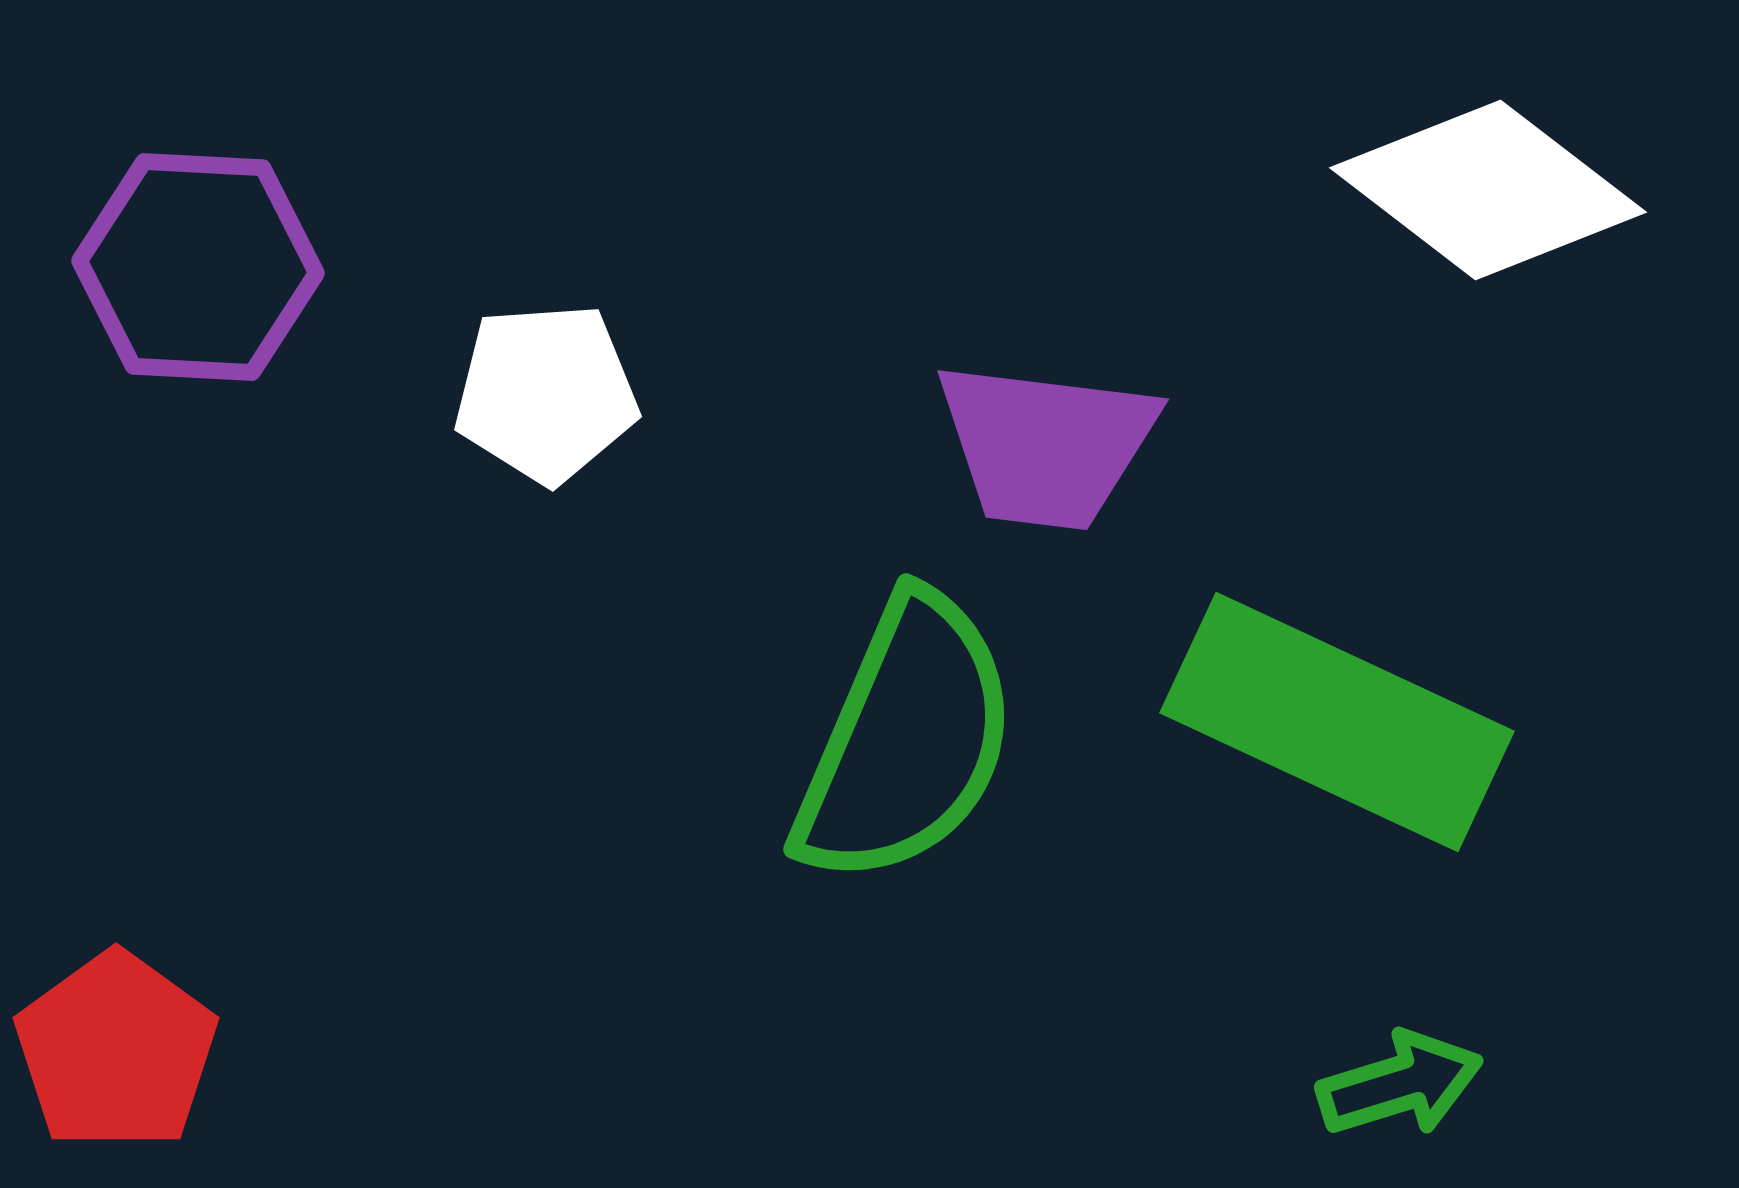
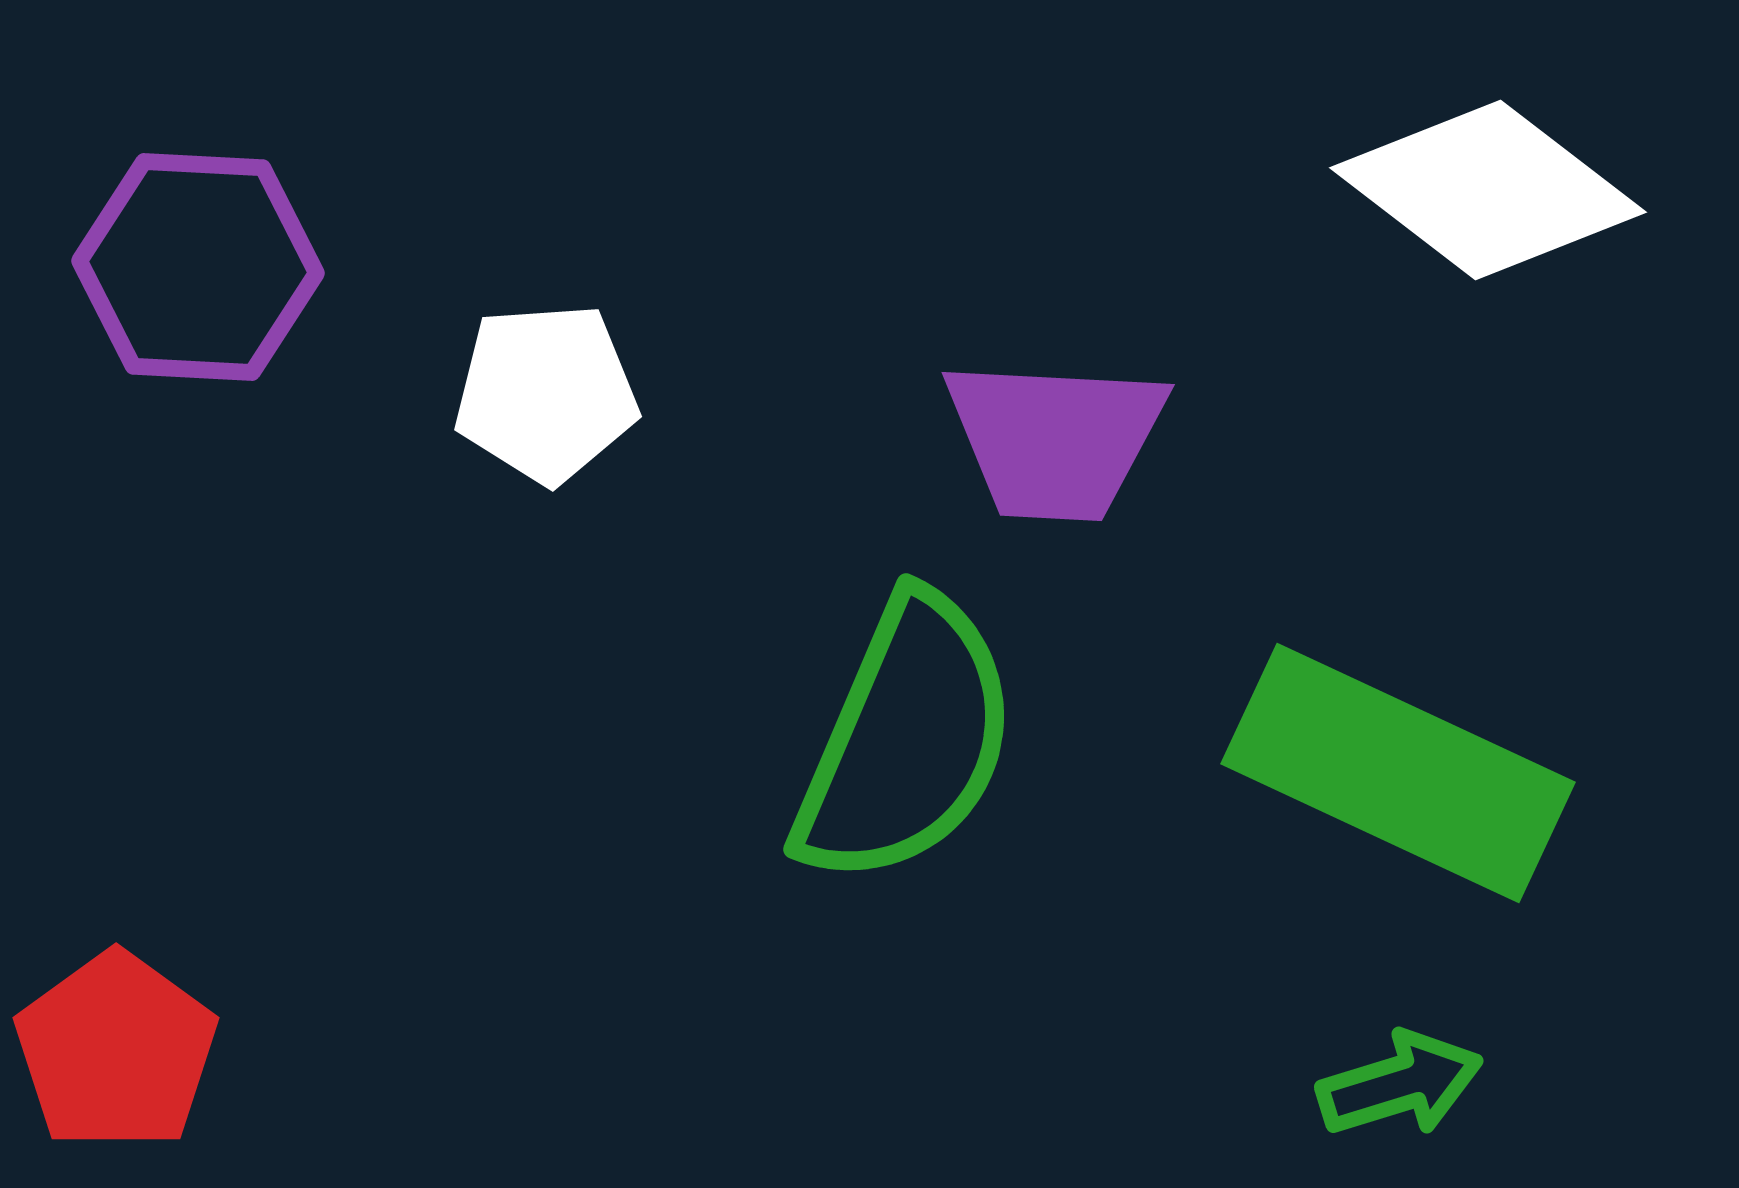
purple trapezoid: moved 9 px right, 6 px up; rotated 4 degrees counterclockwise
green rectangle: moved 61 px right, 51 px down
